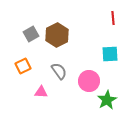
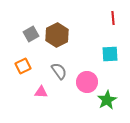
pink circle: moved 2 px left, 1 px down
